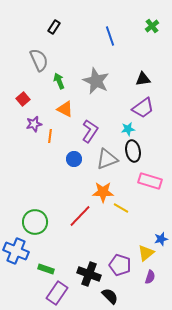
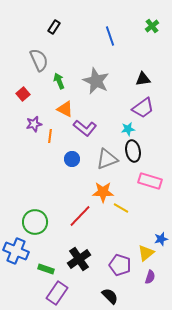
red square: moved 5 px up
purple L-shape: moved 5 px left, 3 px up; rotated 95 degrees clockwise
blue circle: moved 2 px left
black cross: moved 10 px left, 15 px up; rotated 35 degrees clockwise
